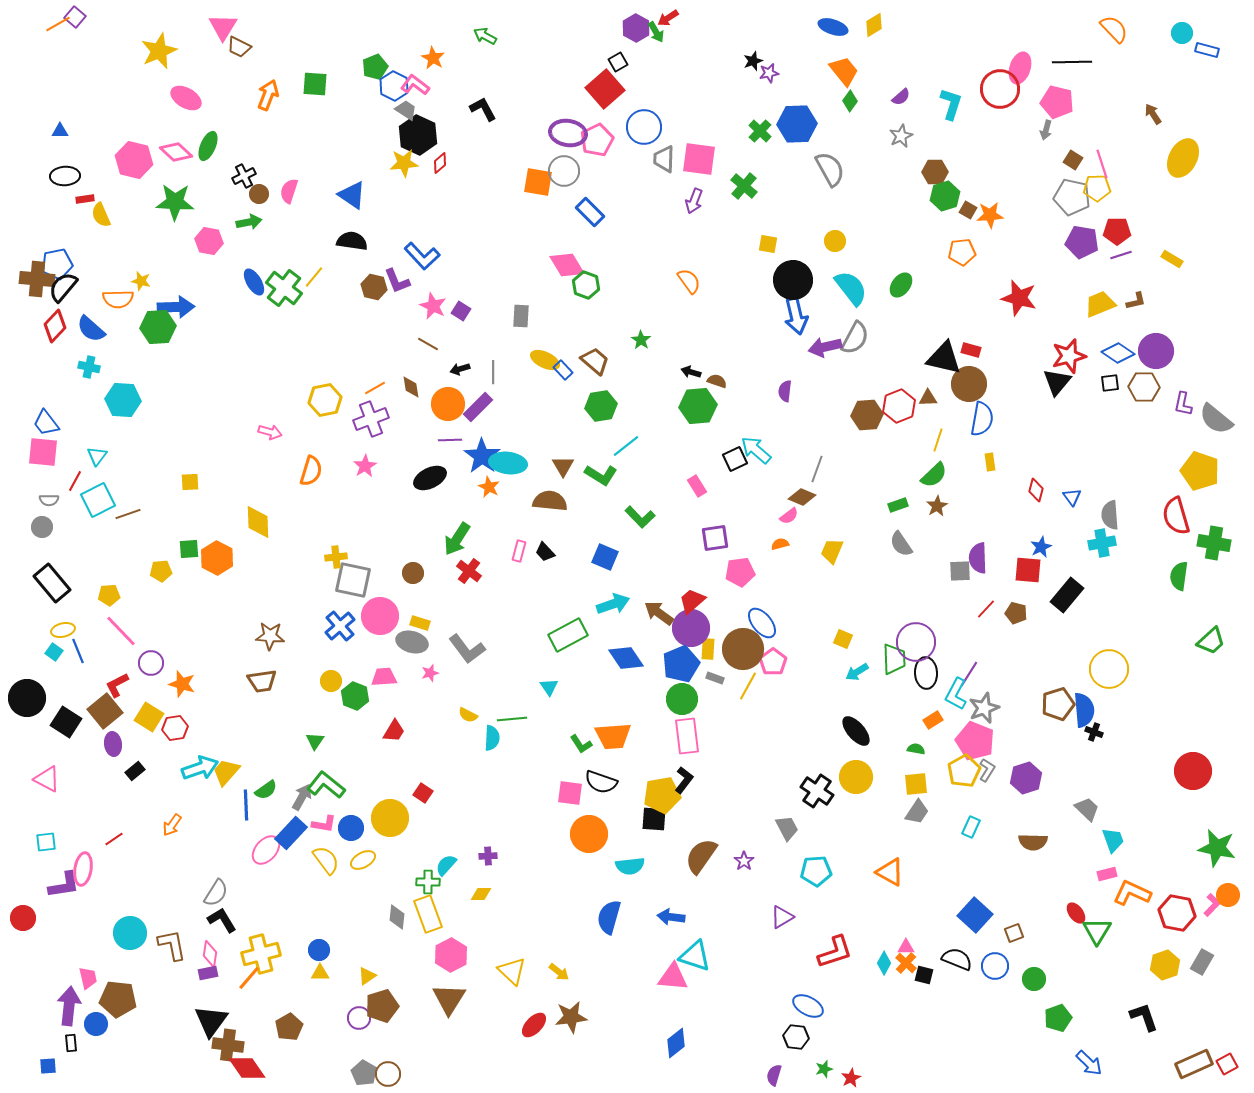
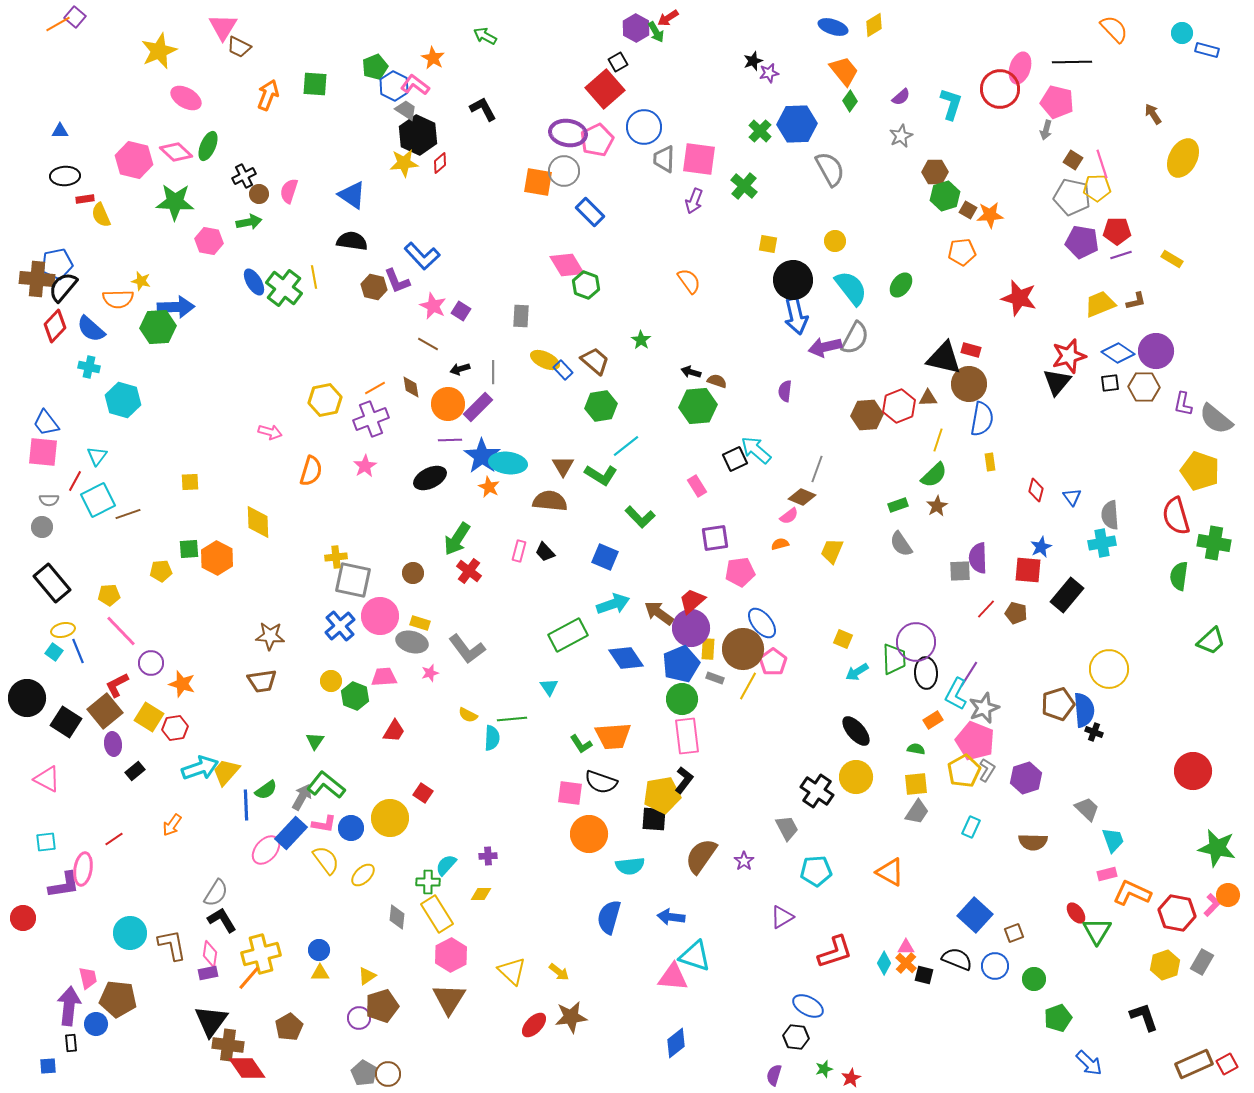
yellow line at (314, 277): rotated 50 degrees counterclockwise
cyan hexagon at (123, 400): rotated 12 degrees clockwise
yellow ellipse at (363, 860): moved 15 px down; rotated 15 degrees counterclockwise
yellow rectangle at (428, 914): moved 9 px right; rotated 12 degrees counterclockwise
